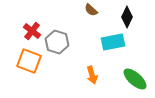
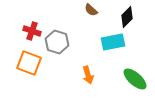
black diamond: rotated 20 degrees clockwise
red cross: rotated 18 degrees counterclockwise
orange square: moved 2 px down
orange arrow: moved 4 px left
